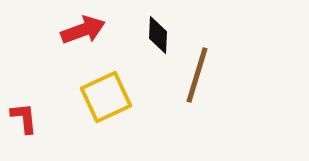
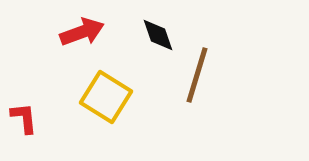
red arrow: moved 1 px left, 2 px down
black diamond: rotated 21 degrees counterclockwise
yellow square: rotated 33 degrees counterclockwise
